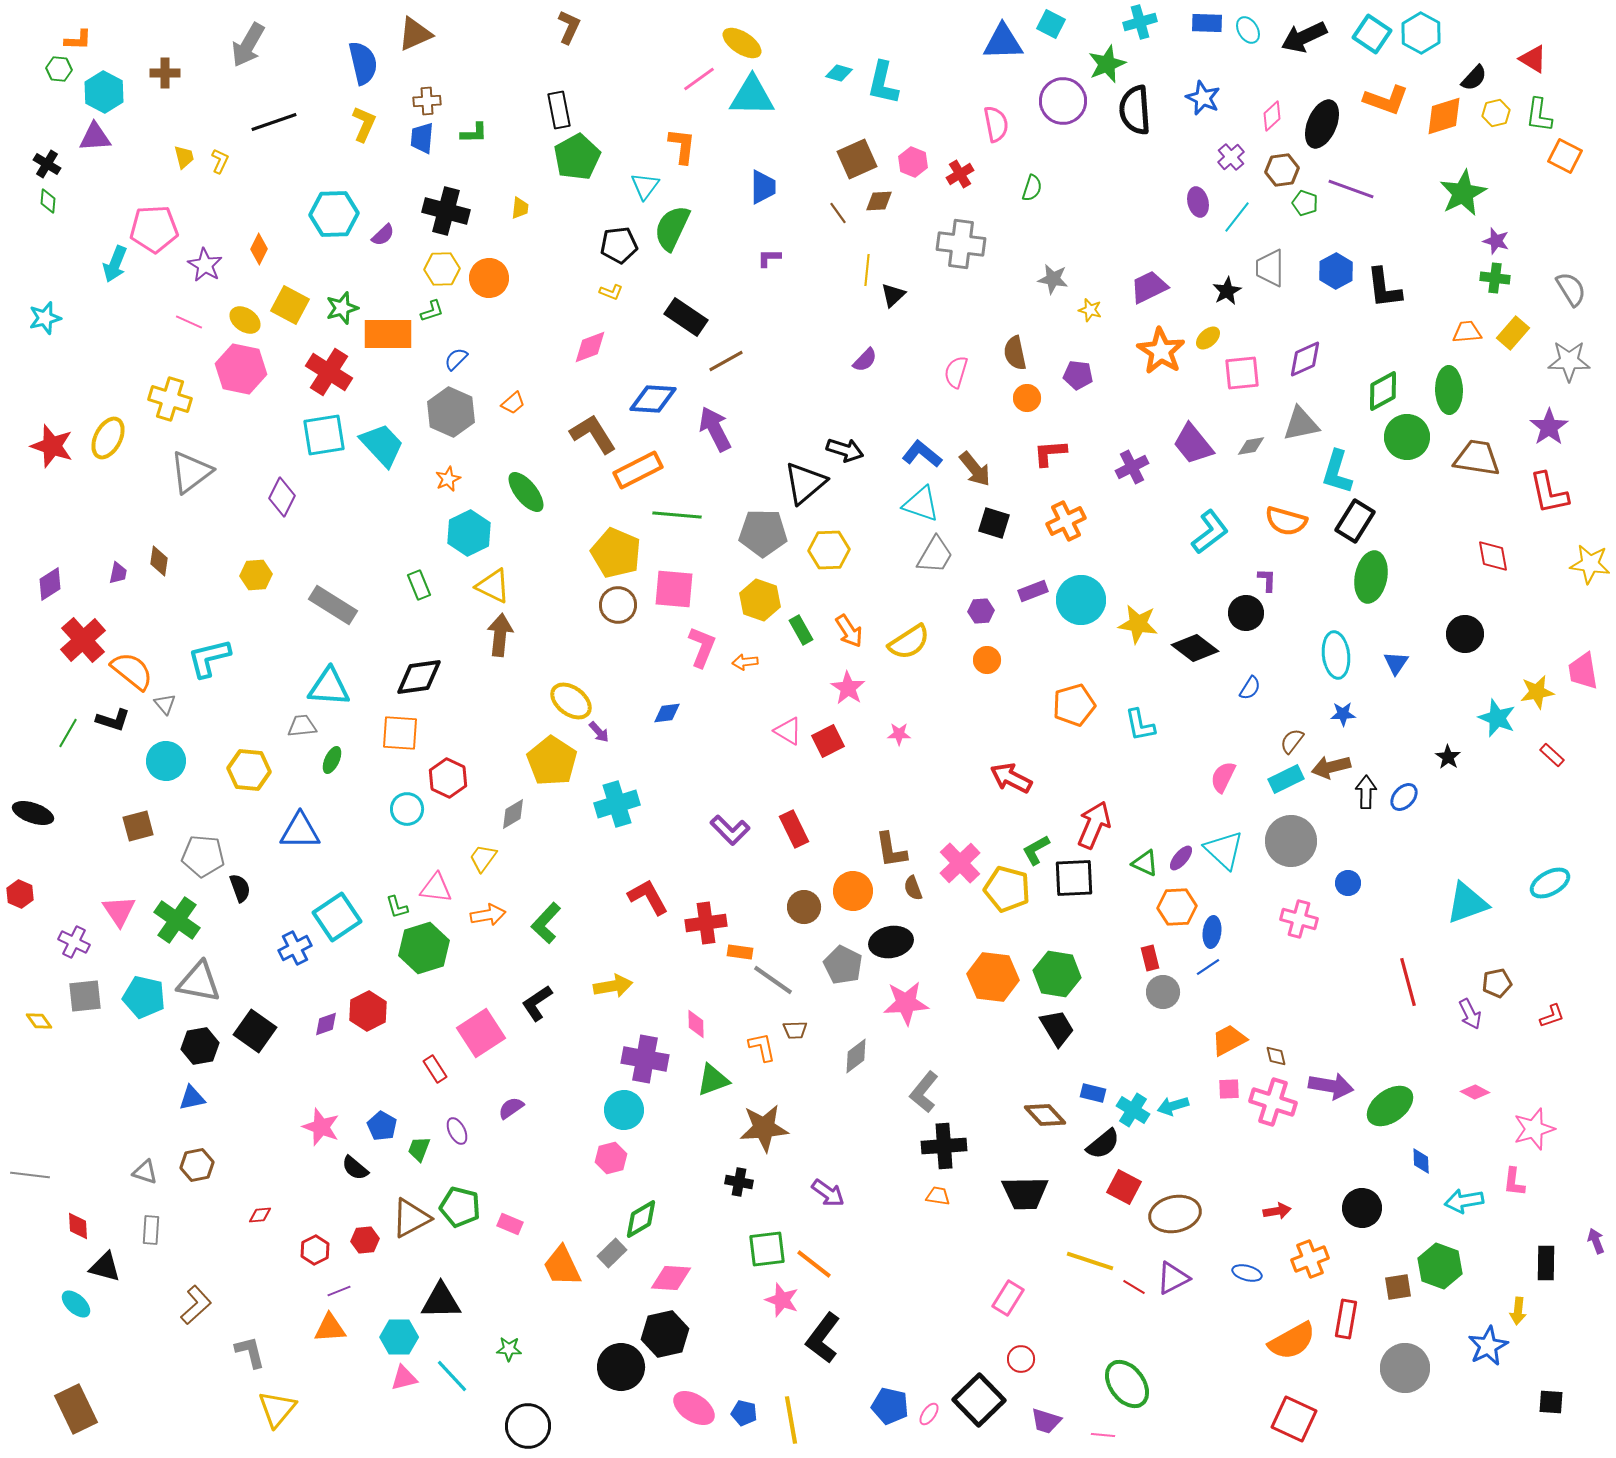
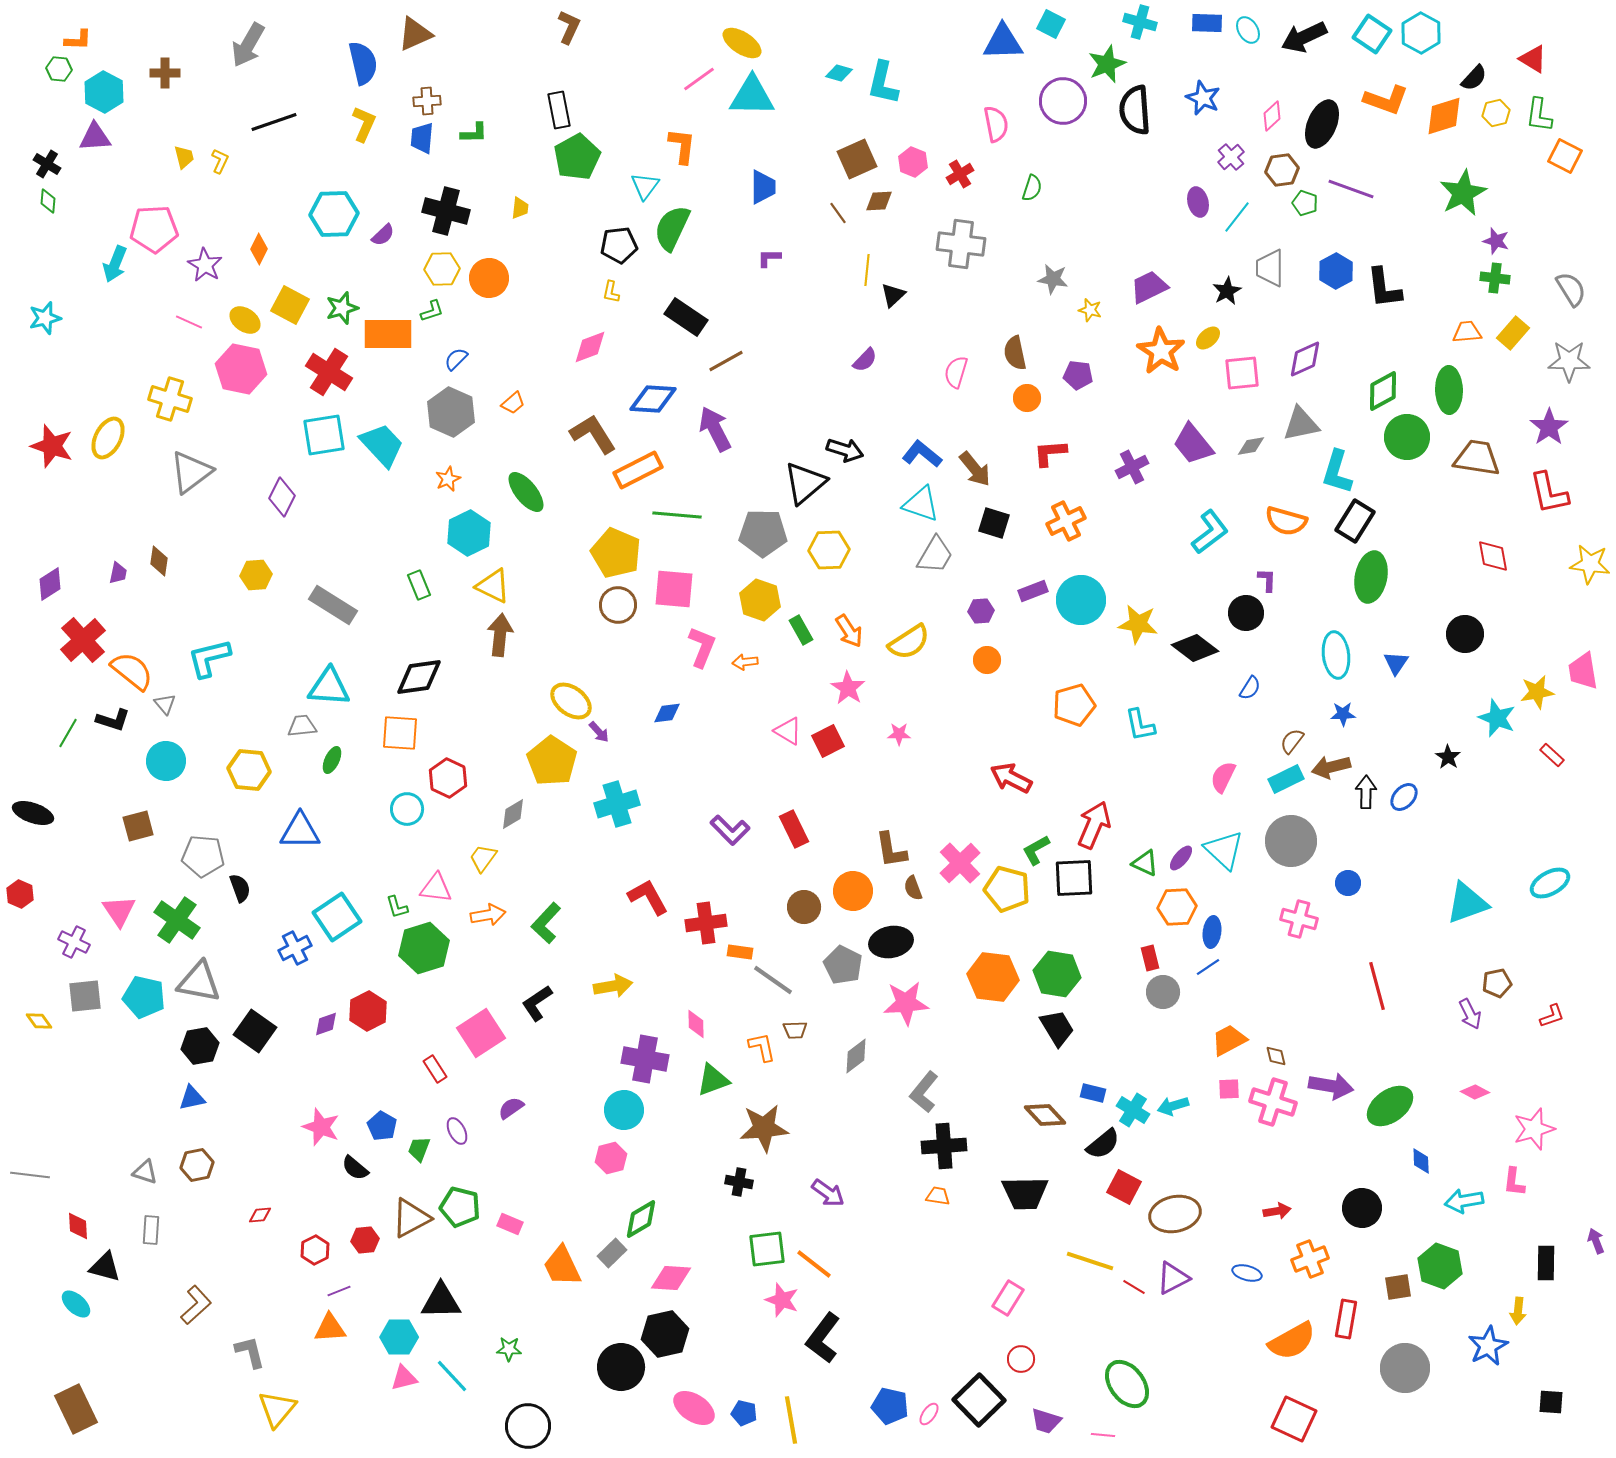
cyan cross at (1140, 22): rotated 32 degrees clockwise
yellow L-shape at (611, 292): rotated 80 degrees clockwise
red line at (1408, 982): moved 31 px left, 4 px down
